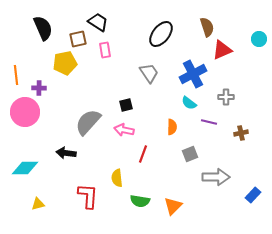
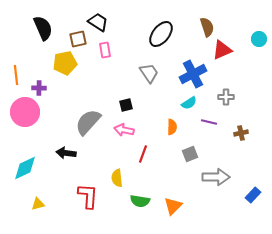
cyan semicircle: rotated 70 degrees counterclockwise
cyan diamond: rotated 24 degrees counterclockwise
